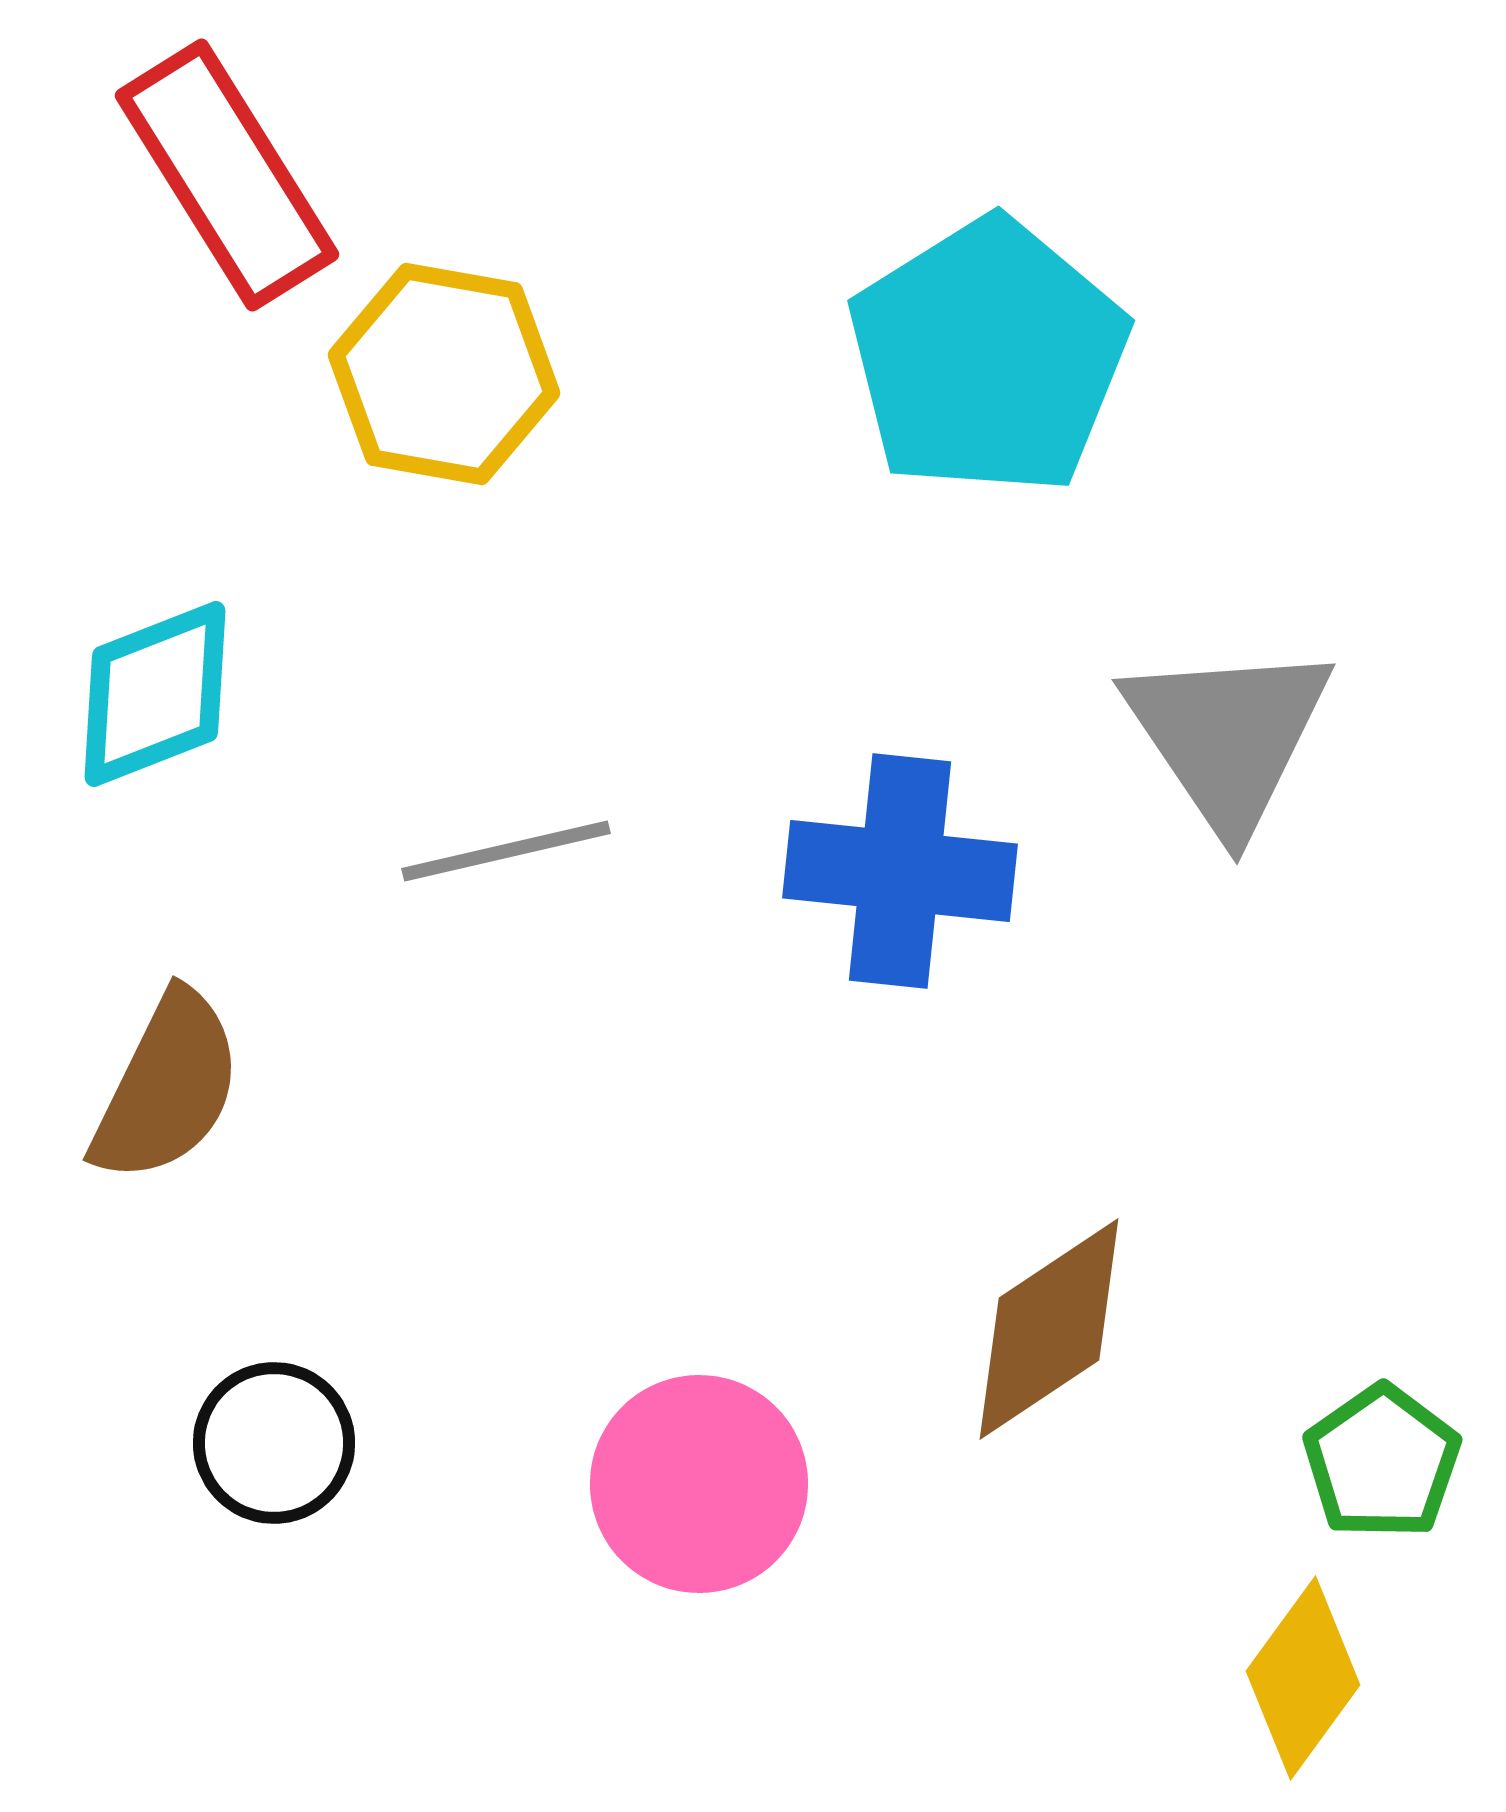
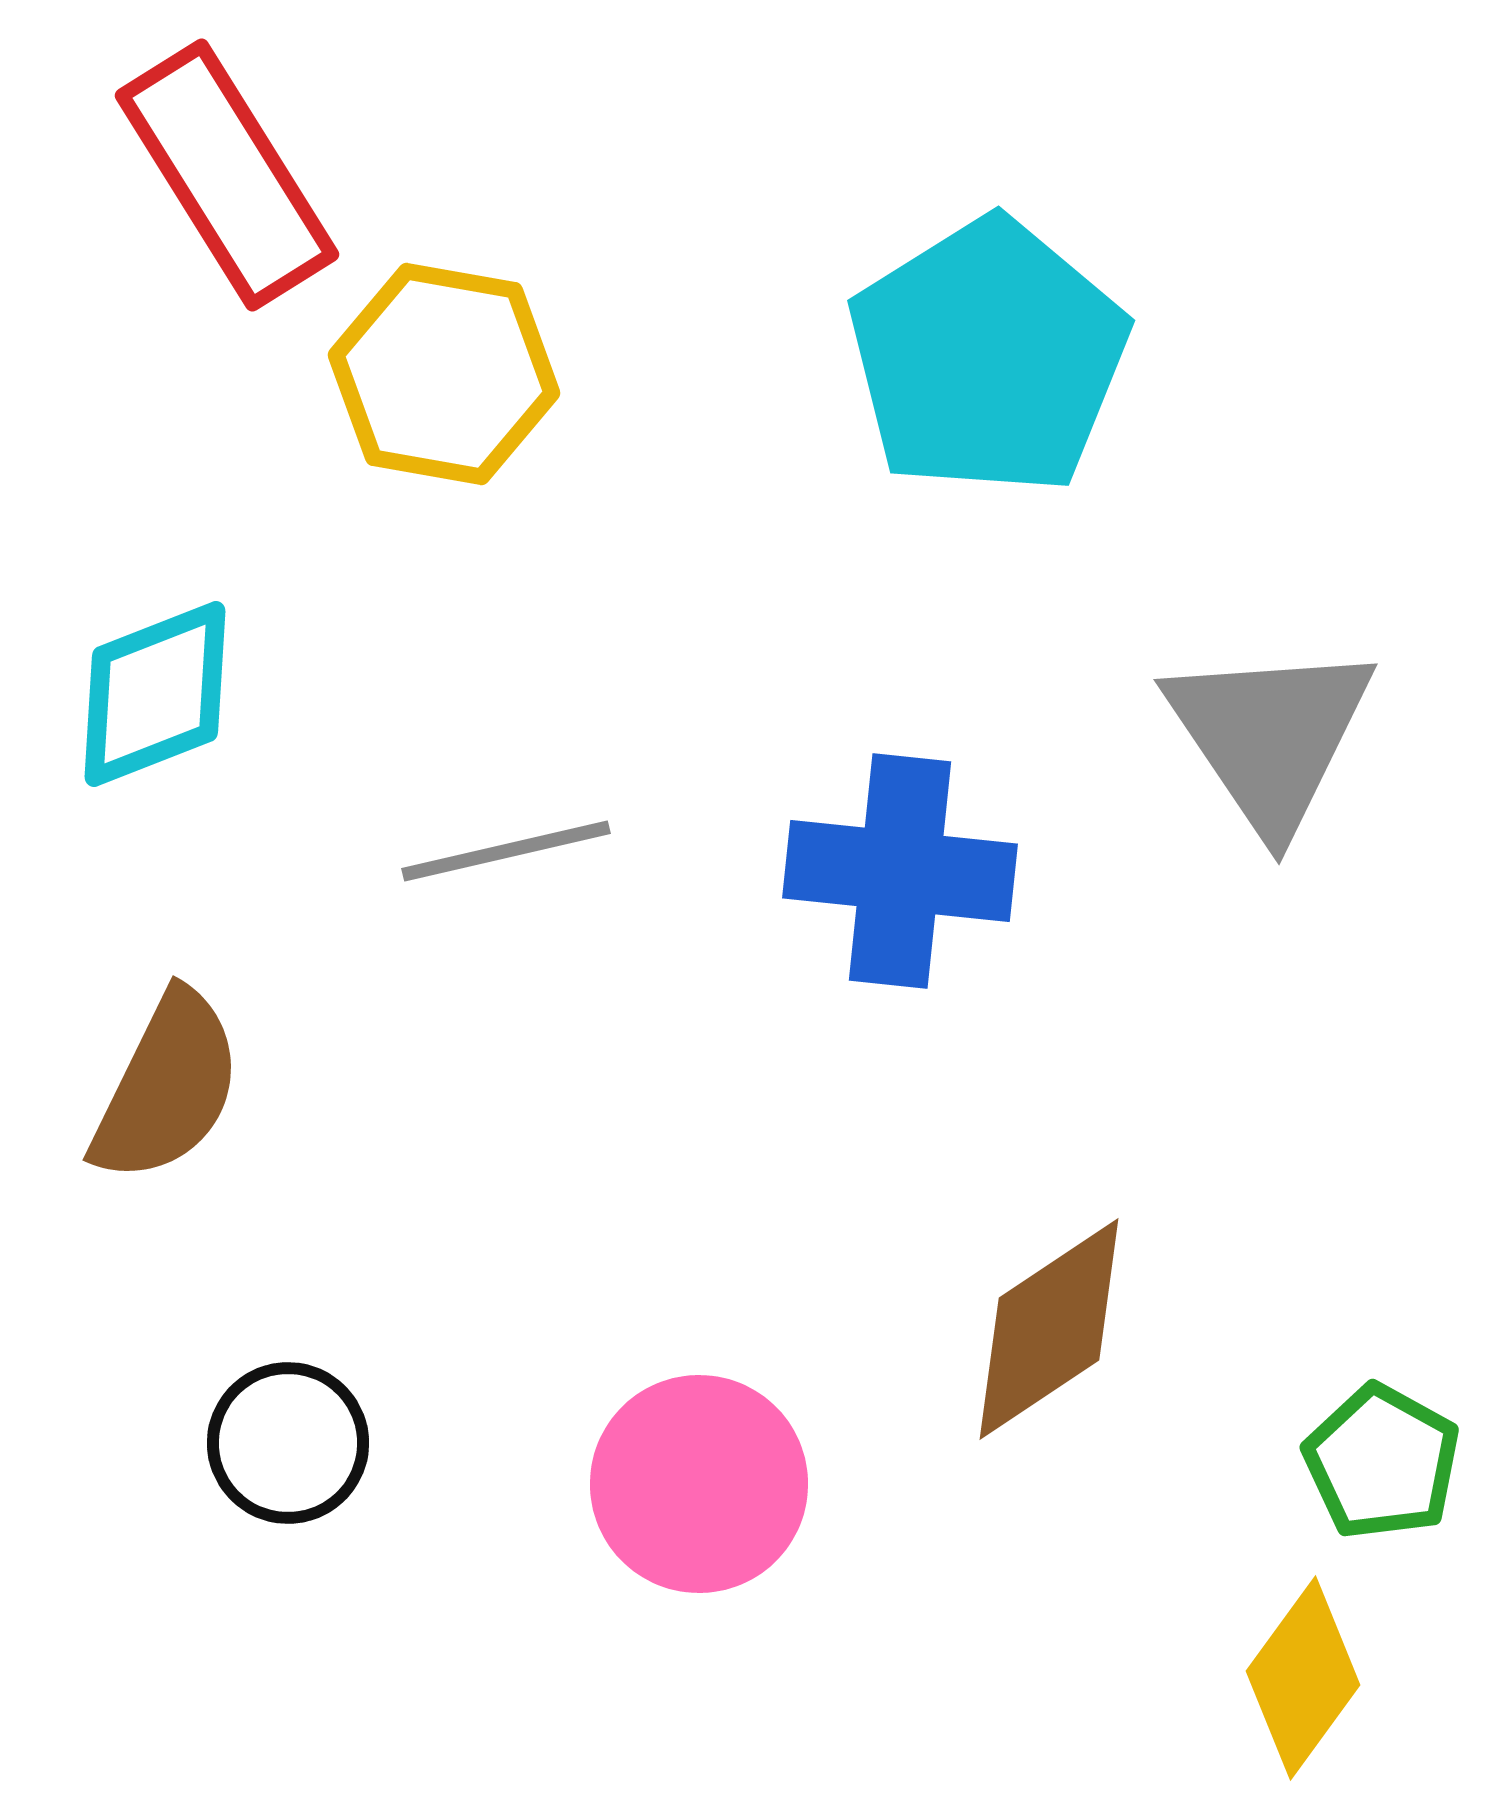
gray triangle: moved 42 px right
black circle: moved 14 px right
green pentagon: rotated 8 degrees counterclockwise
